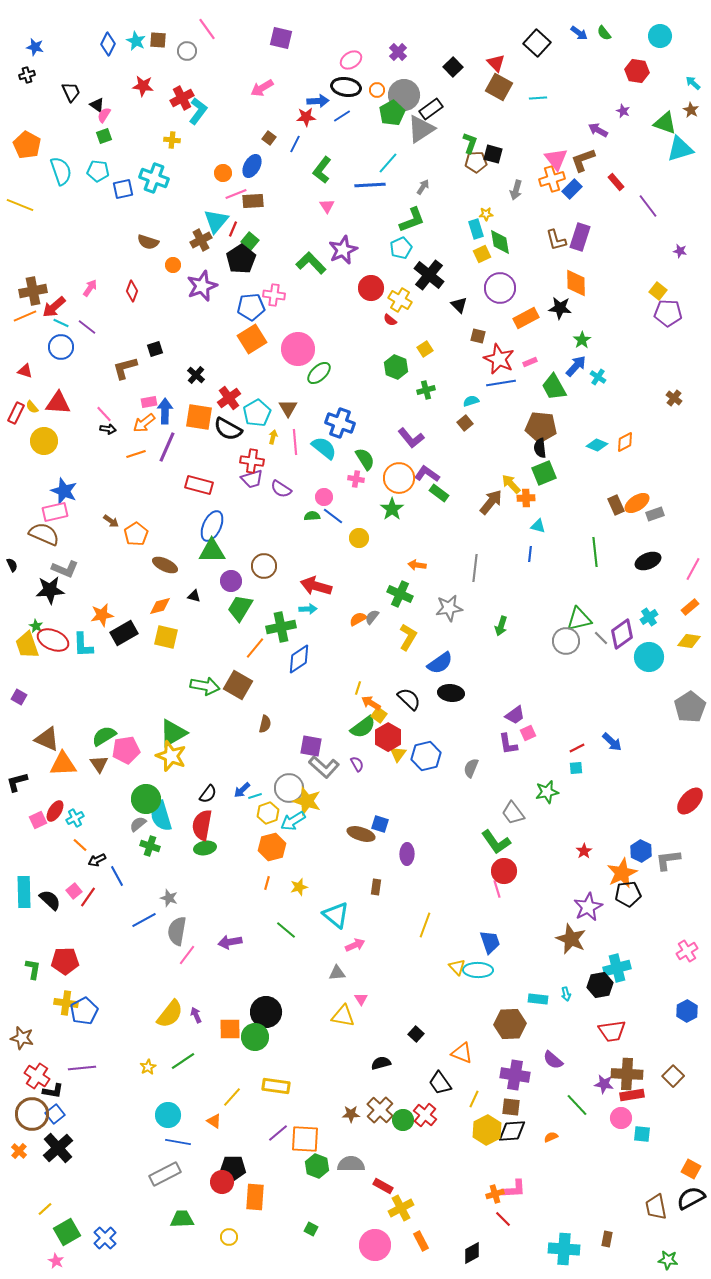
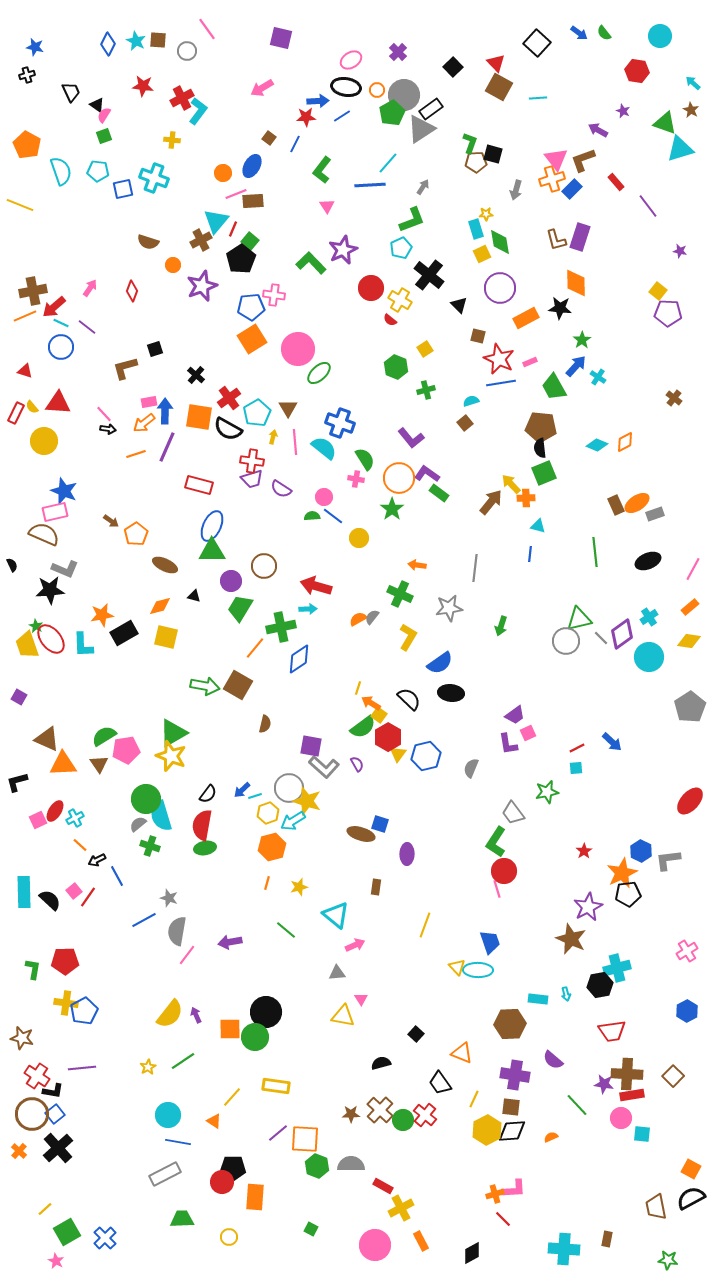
red ellipse at (53, 640): moved 2 px left, 1 px up; rotated 28 degrees clockwise
green L-shape at (496, 842): rotated 68 degrees clockwise
